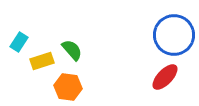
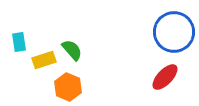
blue circle: moved 3 px up
cyan rectangle: rotated 42 degrees counterclockwise
yellow rectangle: moved 2 px right, 1 px up
orange hexagon: rotated 16 degrees clockwise
